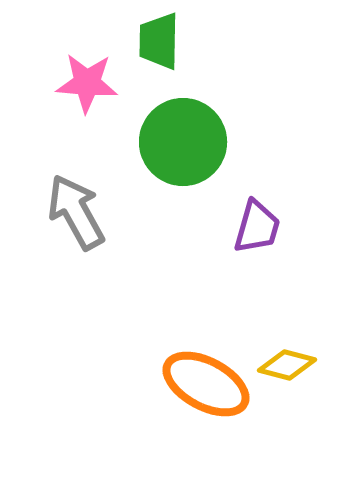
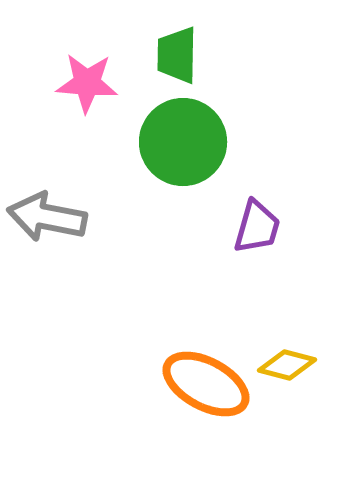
green trapezoid: moved 18 px right, 14 px down
gray arrow: moved 29 px left, 5 px down; rotated 50 degrees counterclockwise
